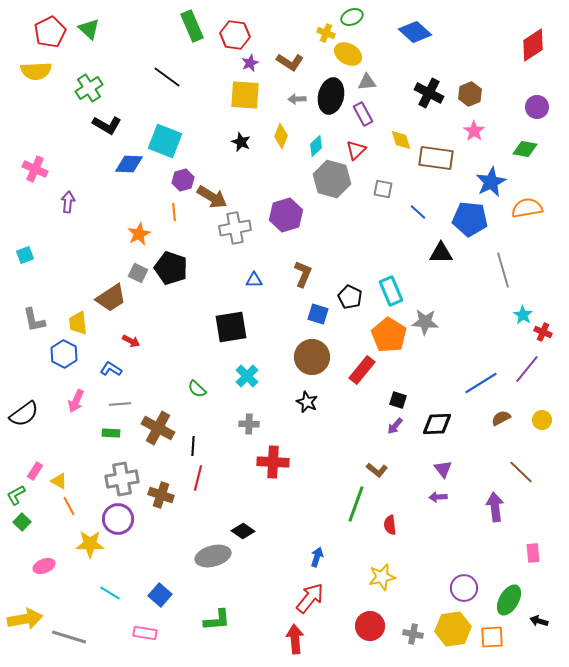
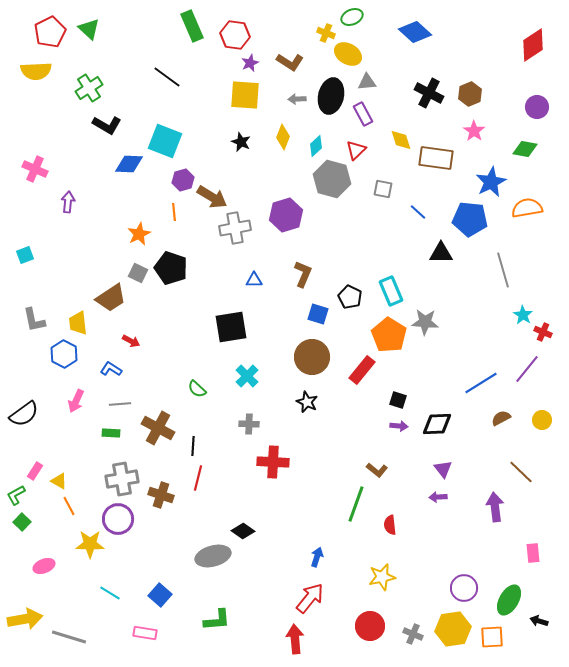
yellow diamond at (281, 136): moved 2 px right, 1 px down
purple arrow at (395, 426): moved 4 px right; rotated 126 degrees counterclockwise
gray cross at (413, 634): rotated 12 degrees clockwise
